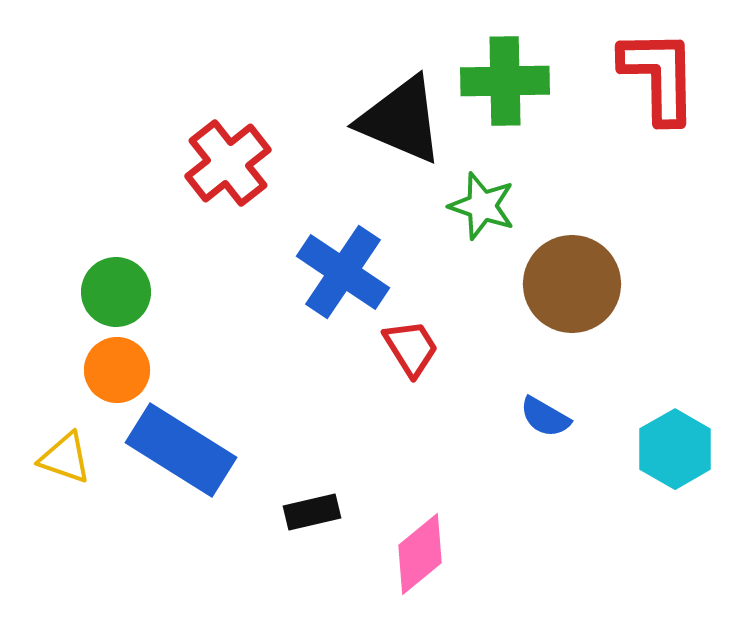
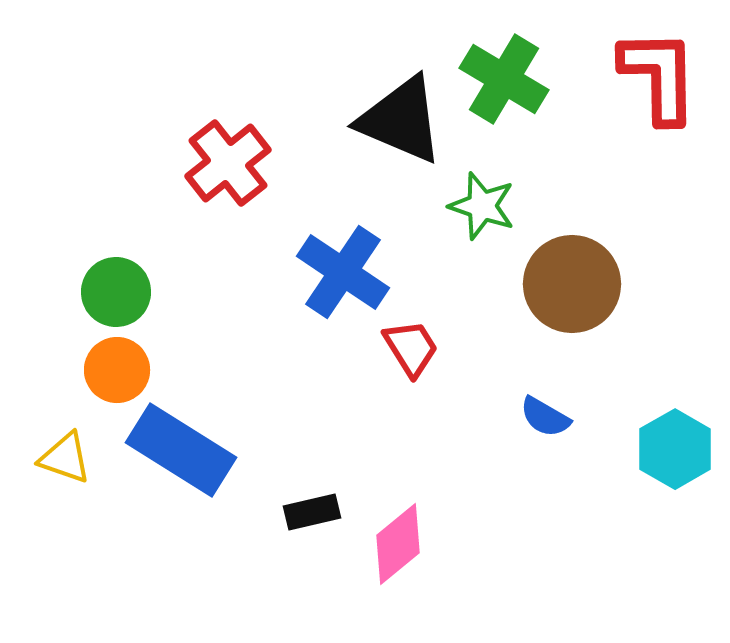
green cross: moved 1 px left, 2 px up; rotated 32 degrees clockwise
pink diamond: moved 22 px left, 10 px up
